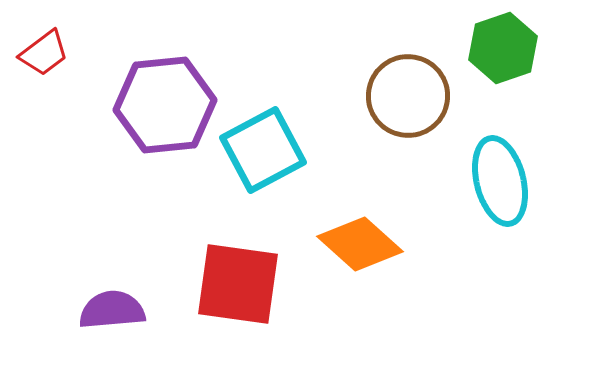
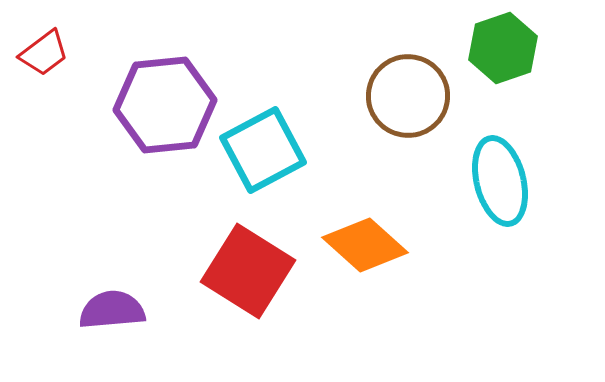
orange diamond: moved 5 px right, 1 px down
red square: moved 10 px right, 13 px up; rotated 24 degrees clockwise
